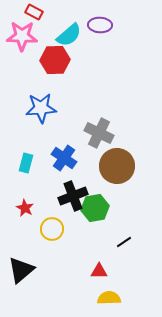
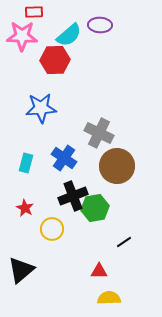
red rectangle: rotated 30 degrees counterclockwise
